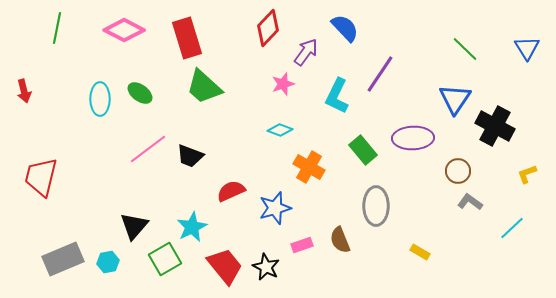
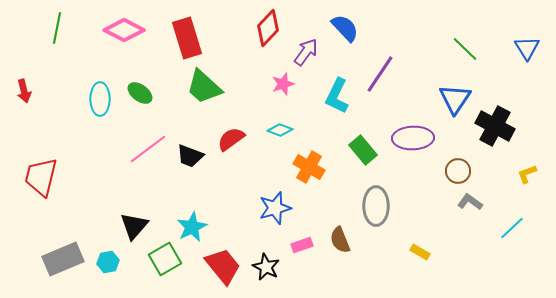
red semicircle at (231, 191): moved 52 px up; rotated 12 degrees counterclockwise
red trapezoid at (225, 266): moved 2 px left
